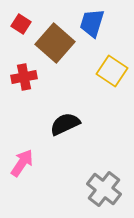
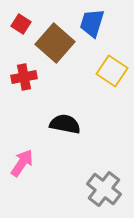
black semicircle: rotated 36 degrees clockwise
